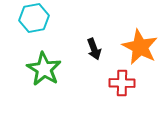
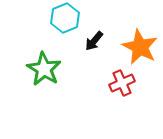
cyan hexagon: moved 31 px right; rotated 12 degrees counterclockwise
black arrow: moved 8 px up; rotated 60 degrees clockwise
red cross: rotated 25 degrees counterclockwise
